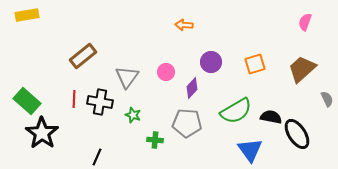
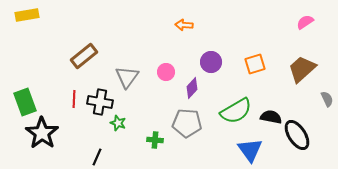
pink semicircle: rotated 36 degrees clockwise
brown rectangle: moved 1 px right
green rectangle: moved 2 px left, 1 px down; rotated 28 degrees clockwise
green star: moved 15 px left, 8 px down
black ellipse: moved 1 px down
